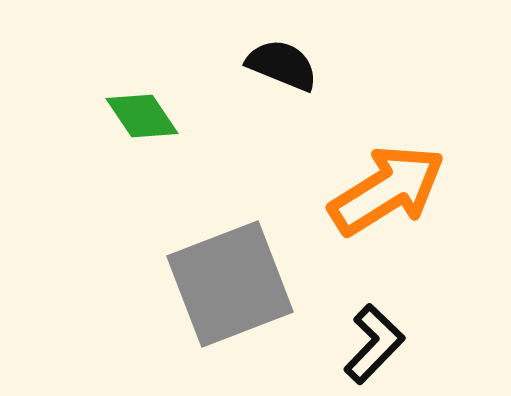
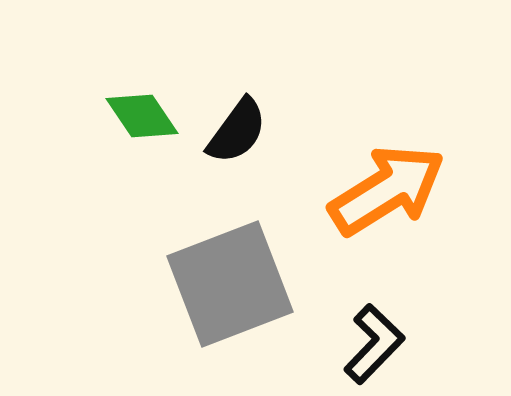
black semicircle: moved 45 px left, 66 px down; rotated 104 degrees clockwise
